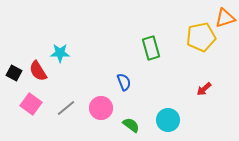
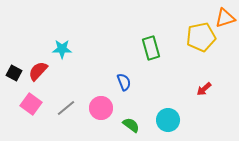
cyan star: moved 2 px right, 4 px up
red semicircle: rotated 75 degrees clockwise
